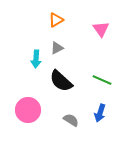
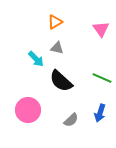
orange triangle: moved 1 px left, 2 px down
gray triangle: rotated 40 degrees clockwise
cyan arrow: rotated 48 degrees counterclockwise
green line: moved 2 px up
gray semicircle: rotated 105 degrees clockwise
